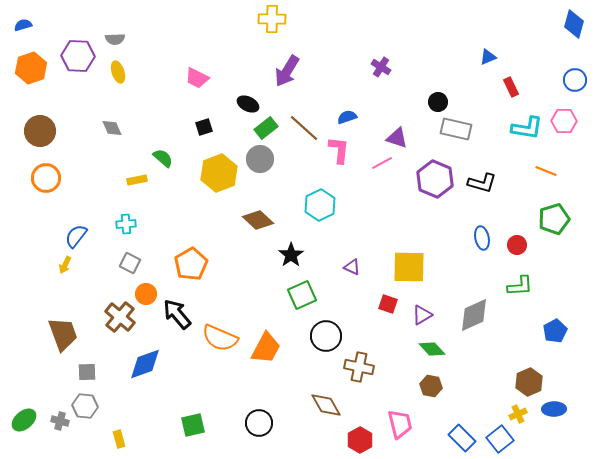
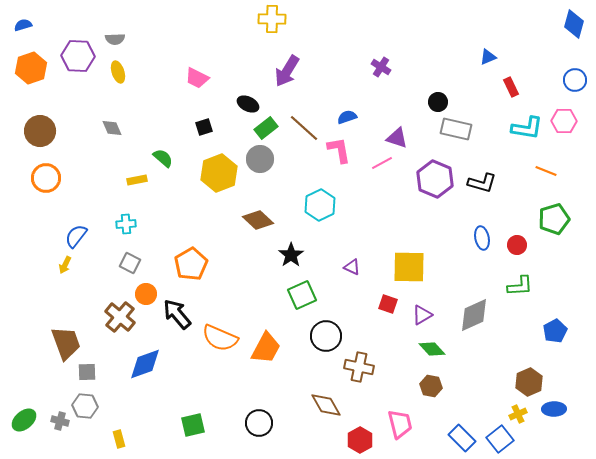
pink L-shape at (339, 150): rotated 16 degrees counterclockwise
brown trapezoid at (63, 334): moved 3 px right, 9 px down
